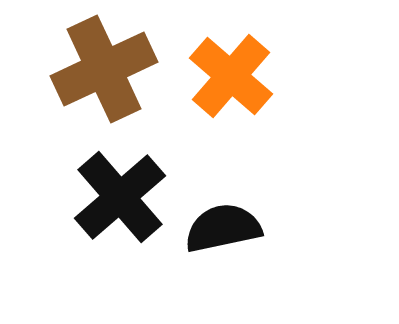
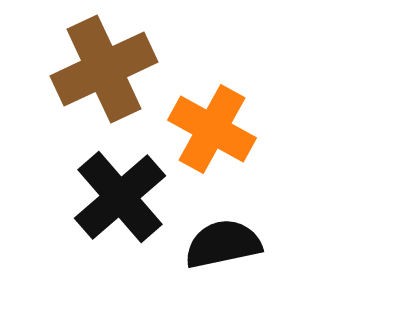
orange cross: moved 19 px left, 53 px down; rotated 12 degrees counterclockwise
black semicircle: moved 16 px down
